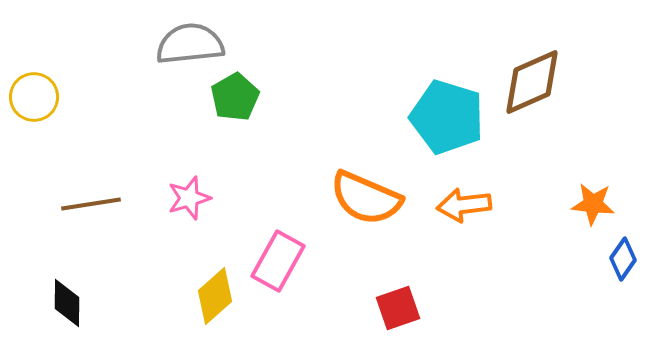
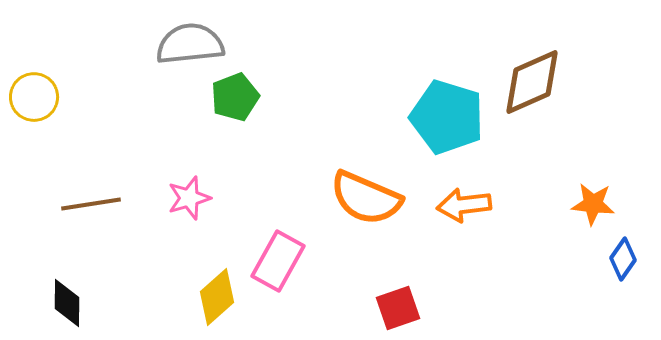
green pentagon: rotated 9 degrees clockwise
yellow diamond: moved 2 px right, 1 px down
